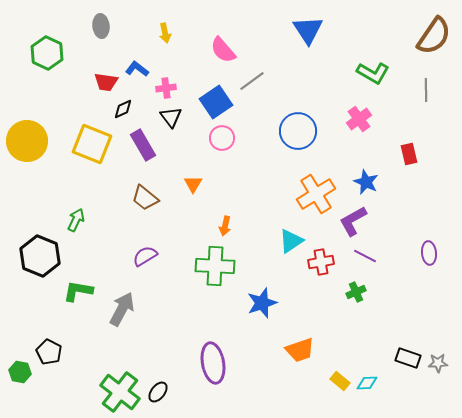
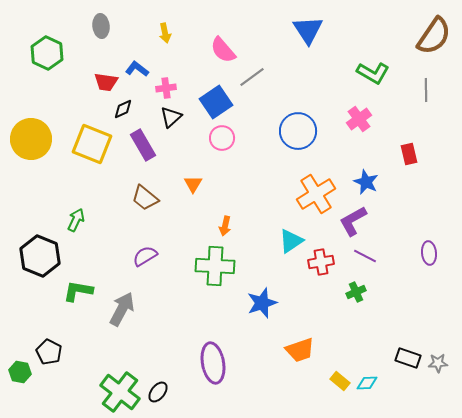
gray line at (252, 81): moved 4 px up
black triangle at (171, 117): rotated 25 degrees clockwise
yellow circle at (27, 141): moved 4 px right, 2 px up
